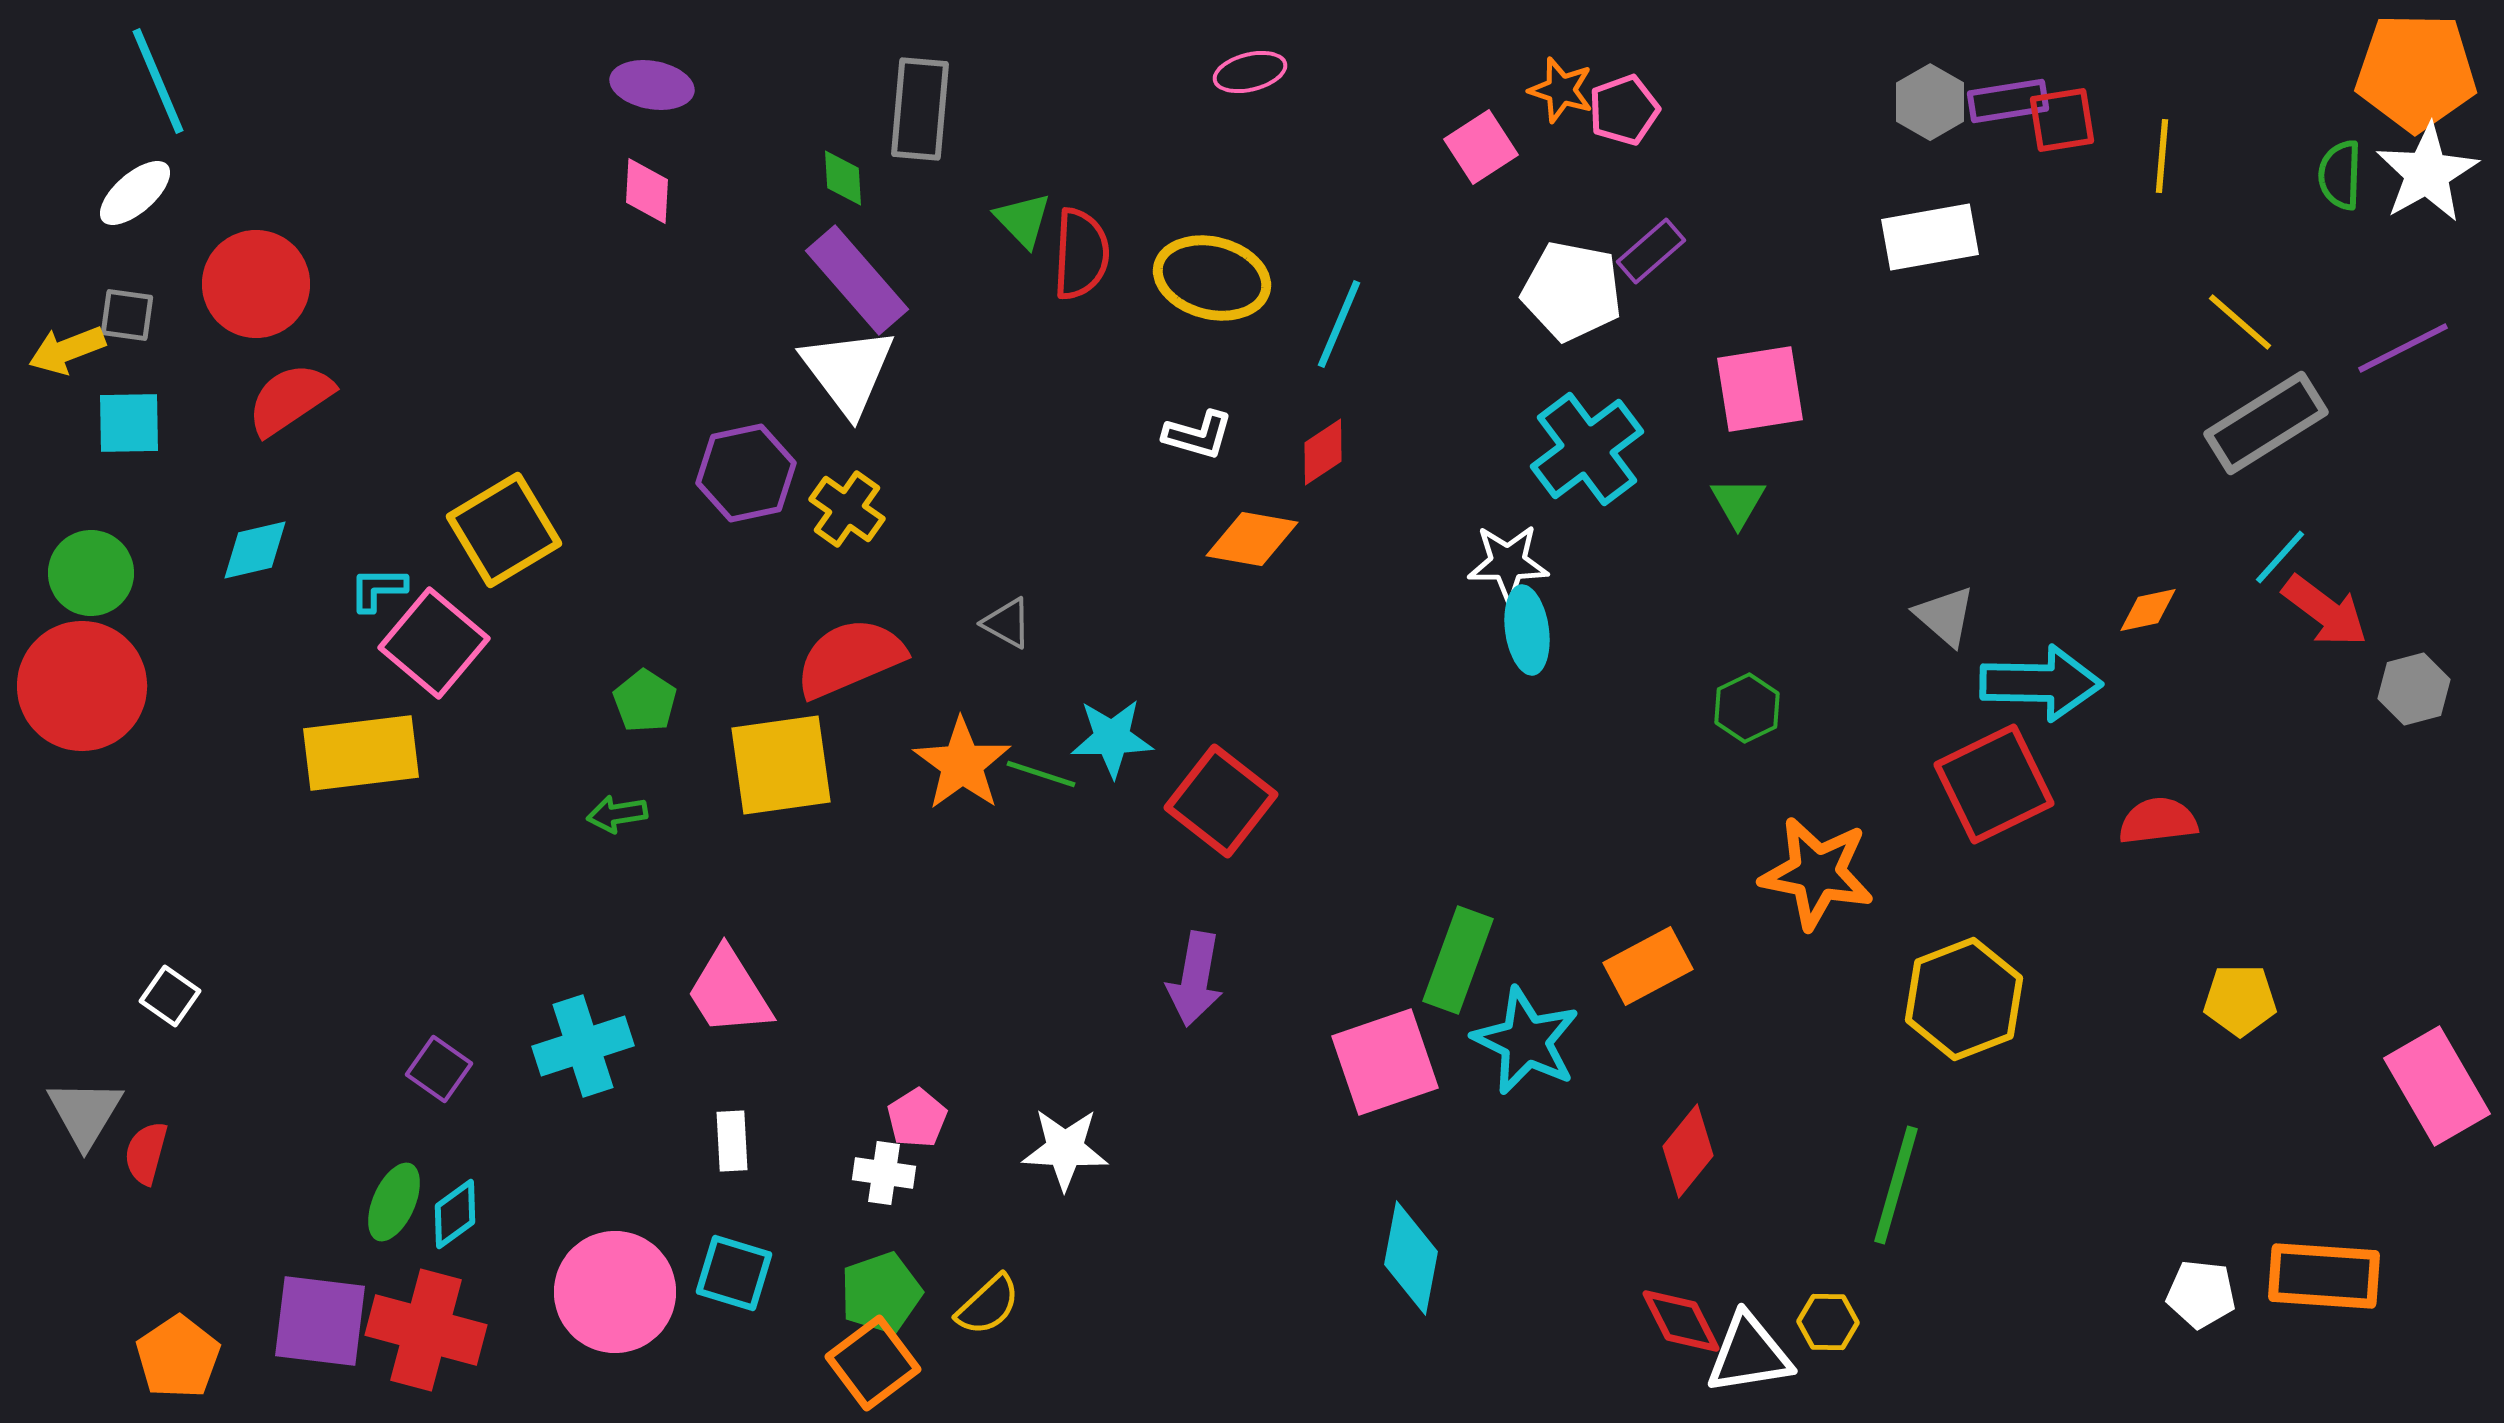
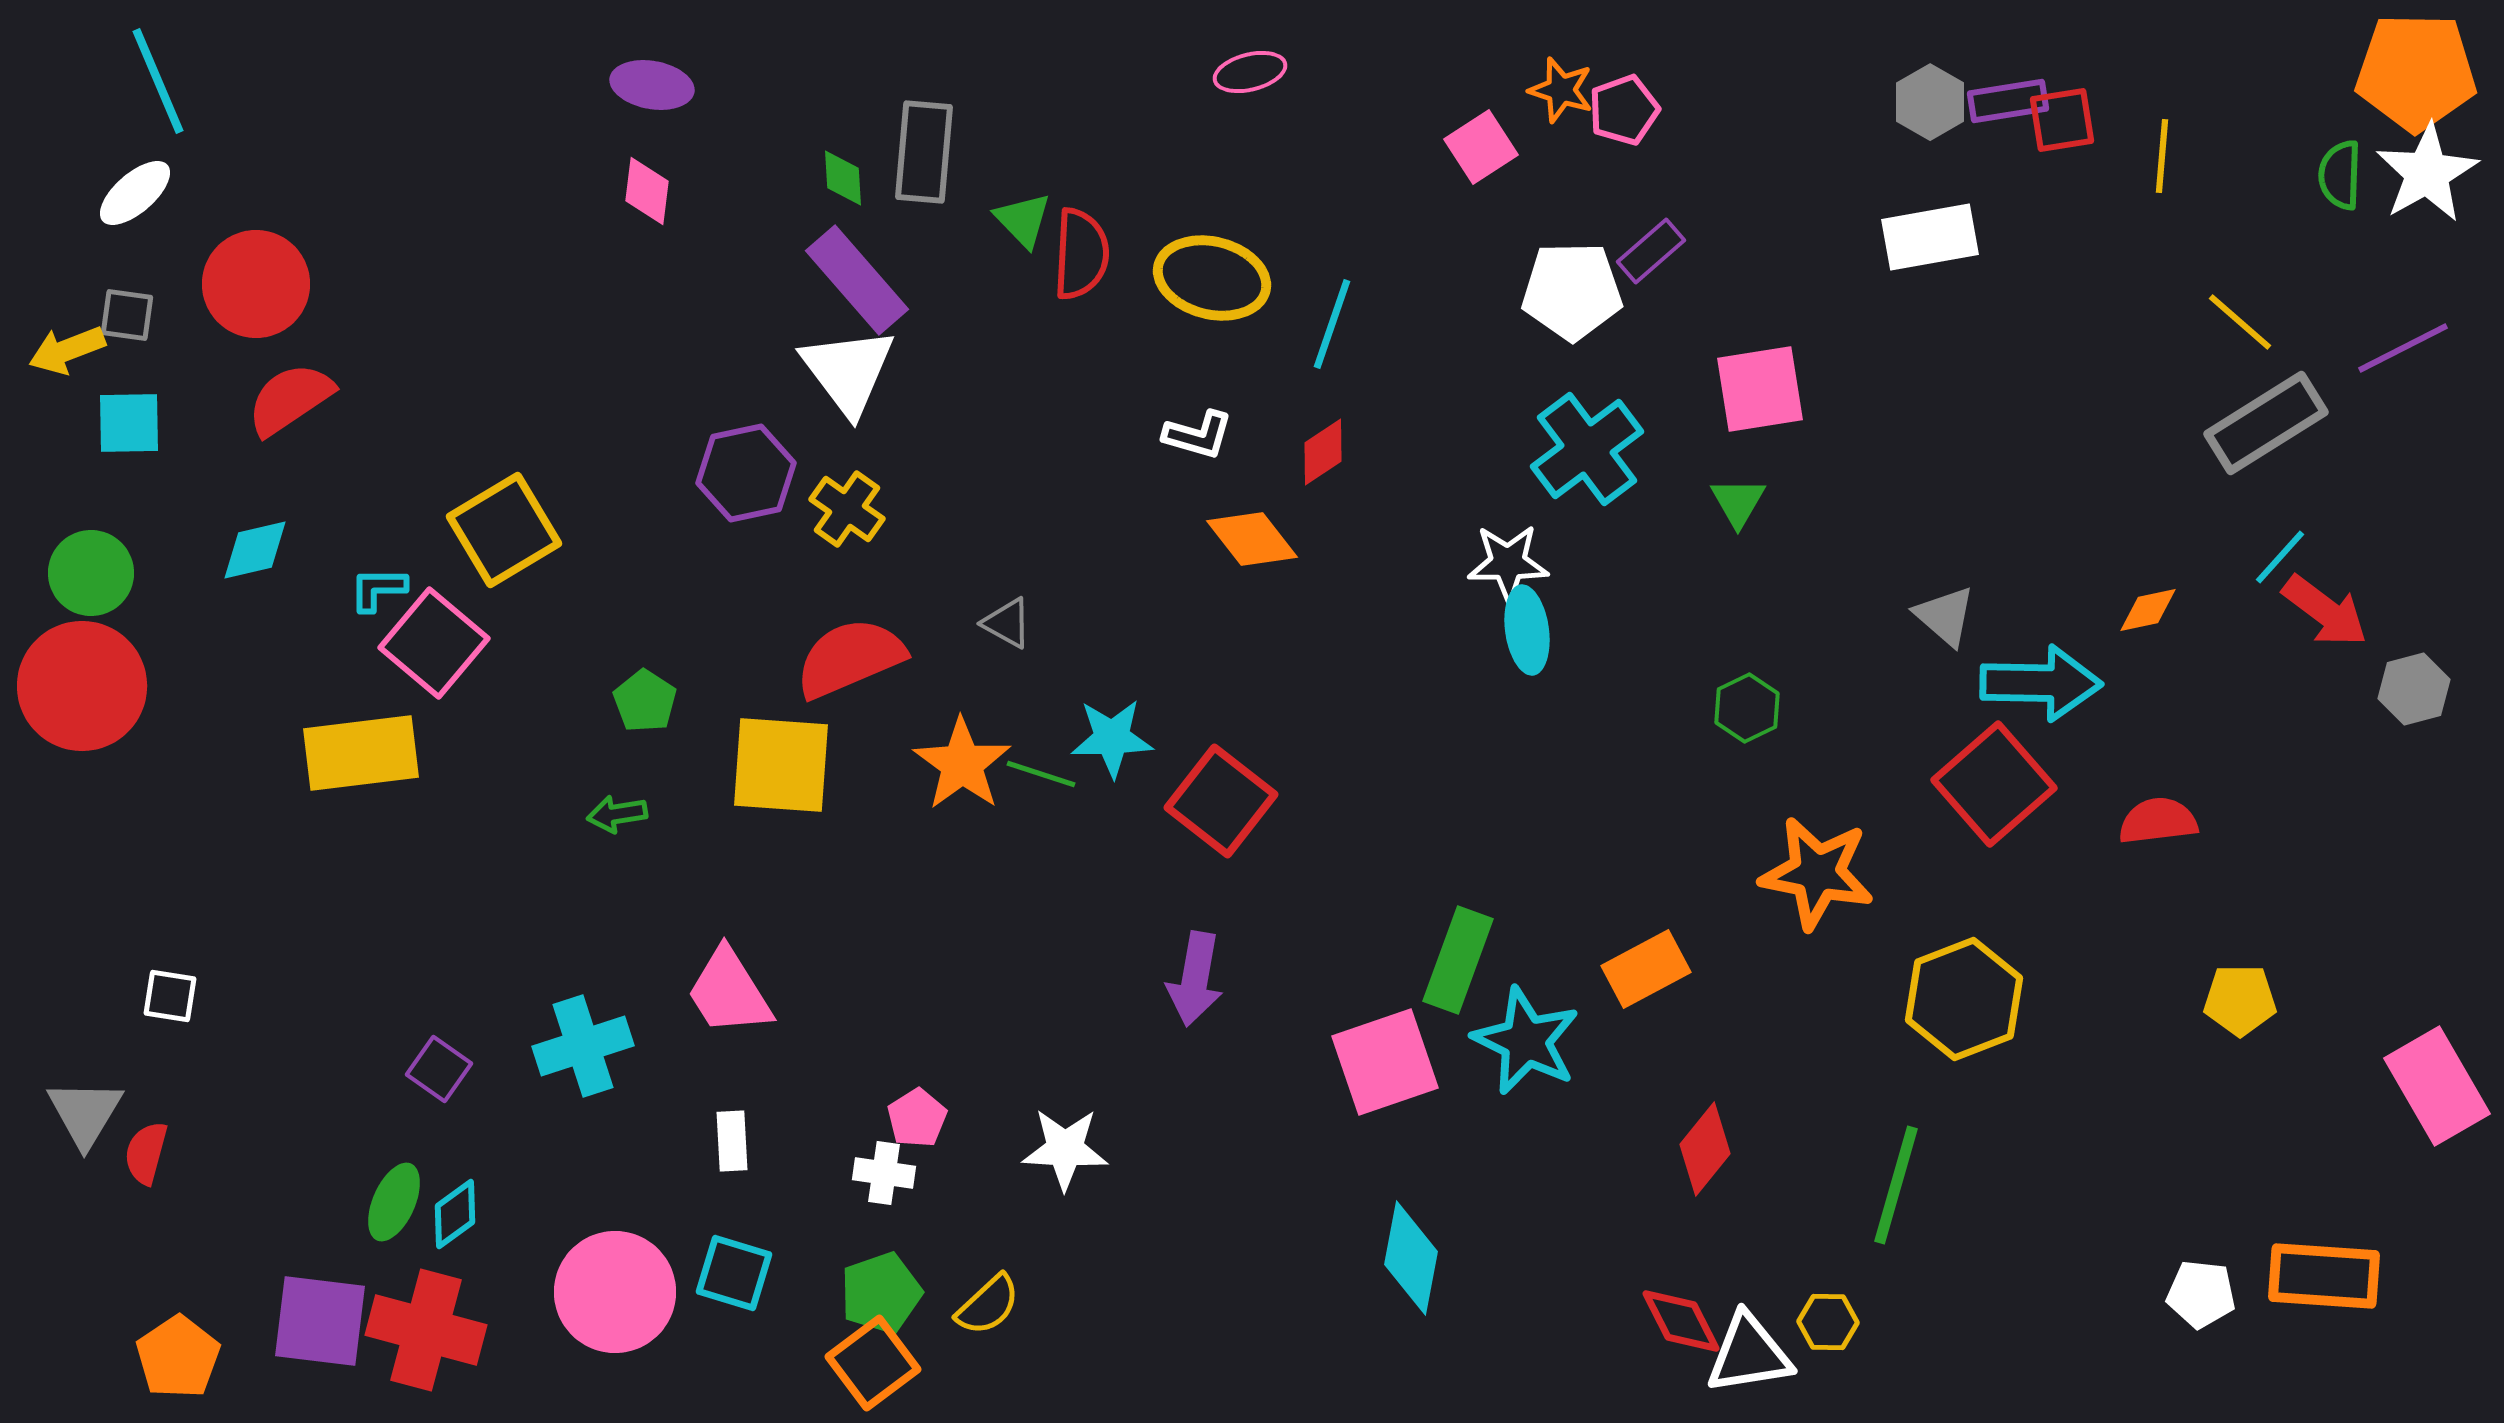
gray rectangle at (920, 109): moved 4 px right, 43 px down
pink diamond at (647, 191): rotated 4 degrees clockwise
white pentagon at (1572, 291): rotated 12 degrees counterclockwise
cyan line at (1339, 324): moved 7 px left; rotated 4 degrees counterclockwise
orange diamond at (1252, 539): rotated 42 degrees clockwise
yellow square at (781, 765): rotated 12 degrees clockwise
red square at (1994, 784): rotated 15 degrees counterclockwise
orange rectangle at (1648, 966): moved 2 px left, 3 px down
white square at (170, 996): rotated 26 degrees counterclockwise
red diamond at (1688, 1151): moved 17 px right, 2 px up
